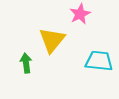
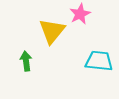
yellow triangle: moved 9 px up
green arrow: moved 2 px up
